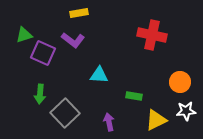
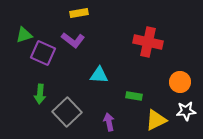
red cross: moved 4 px left, 7 px down
gray square: moved 2 px right, 1 px up
